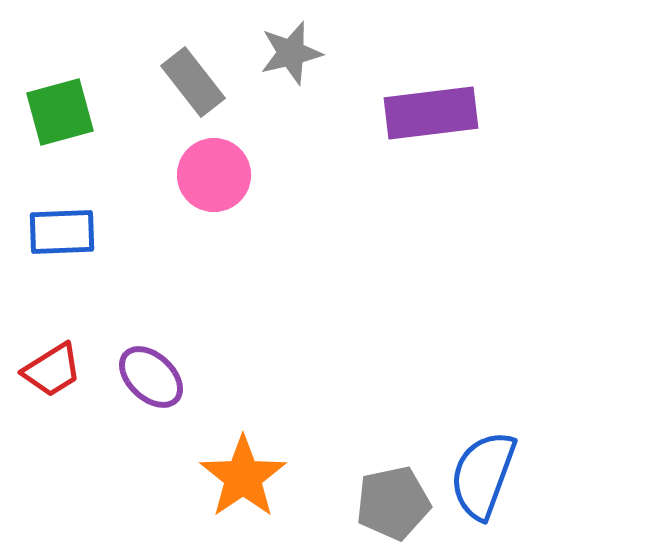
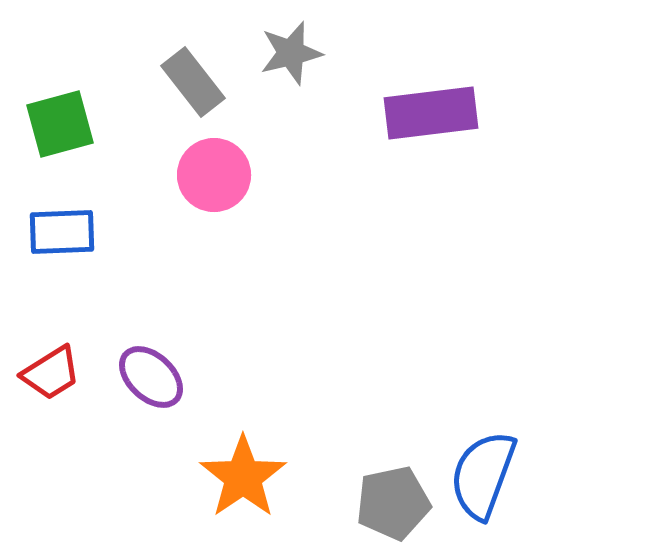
green square: moved 12 px down
red trapezoid: moved 1 px left, 3 px down
